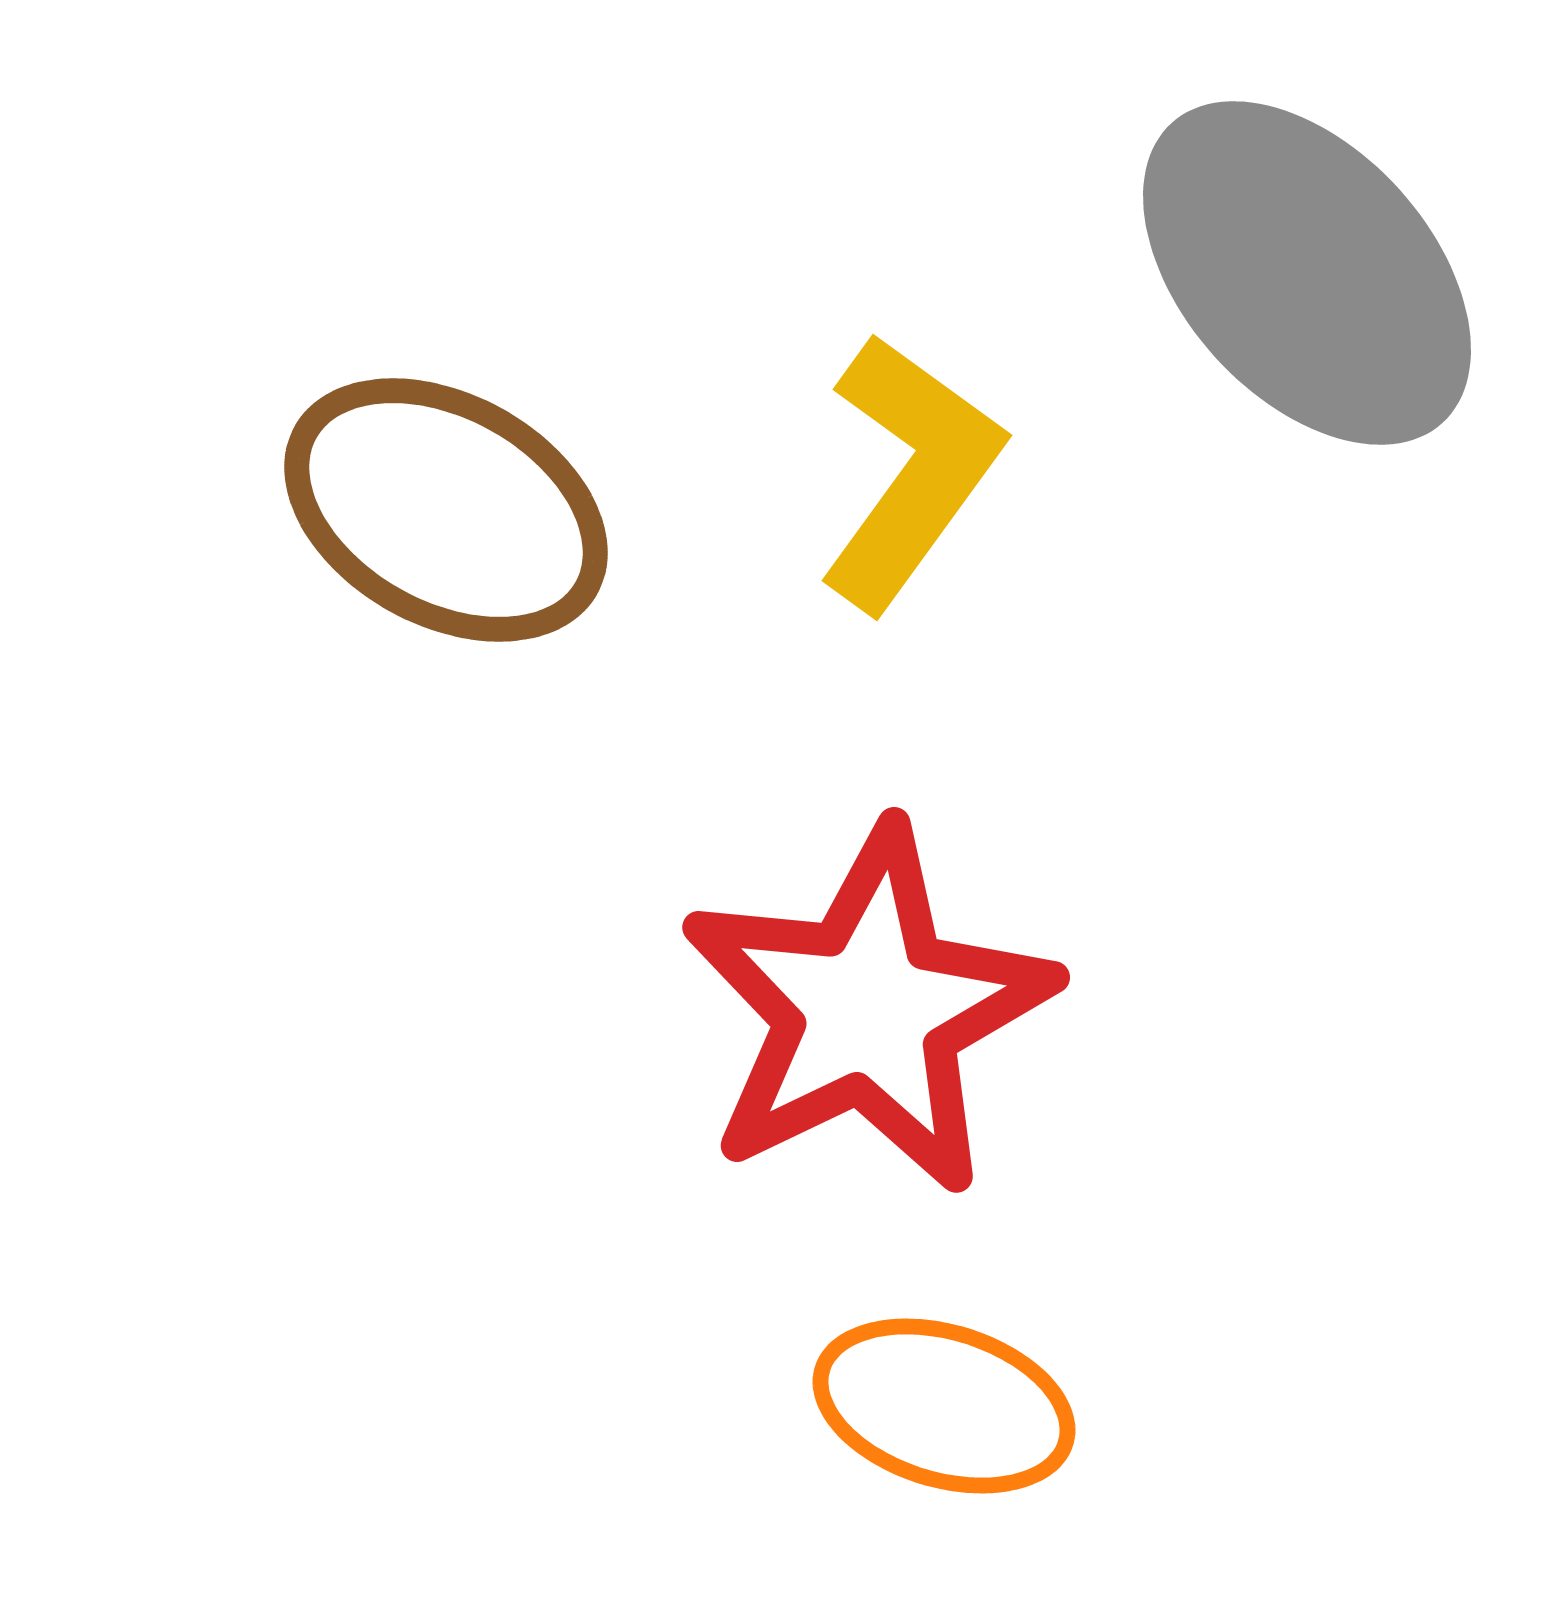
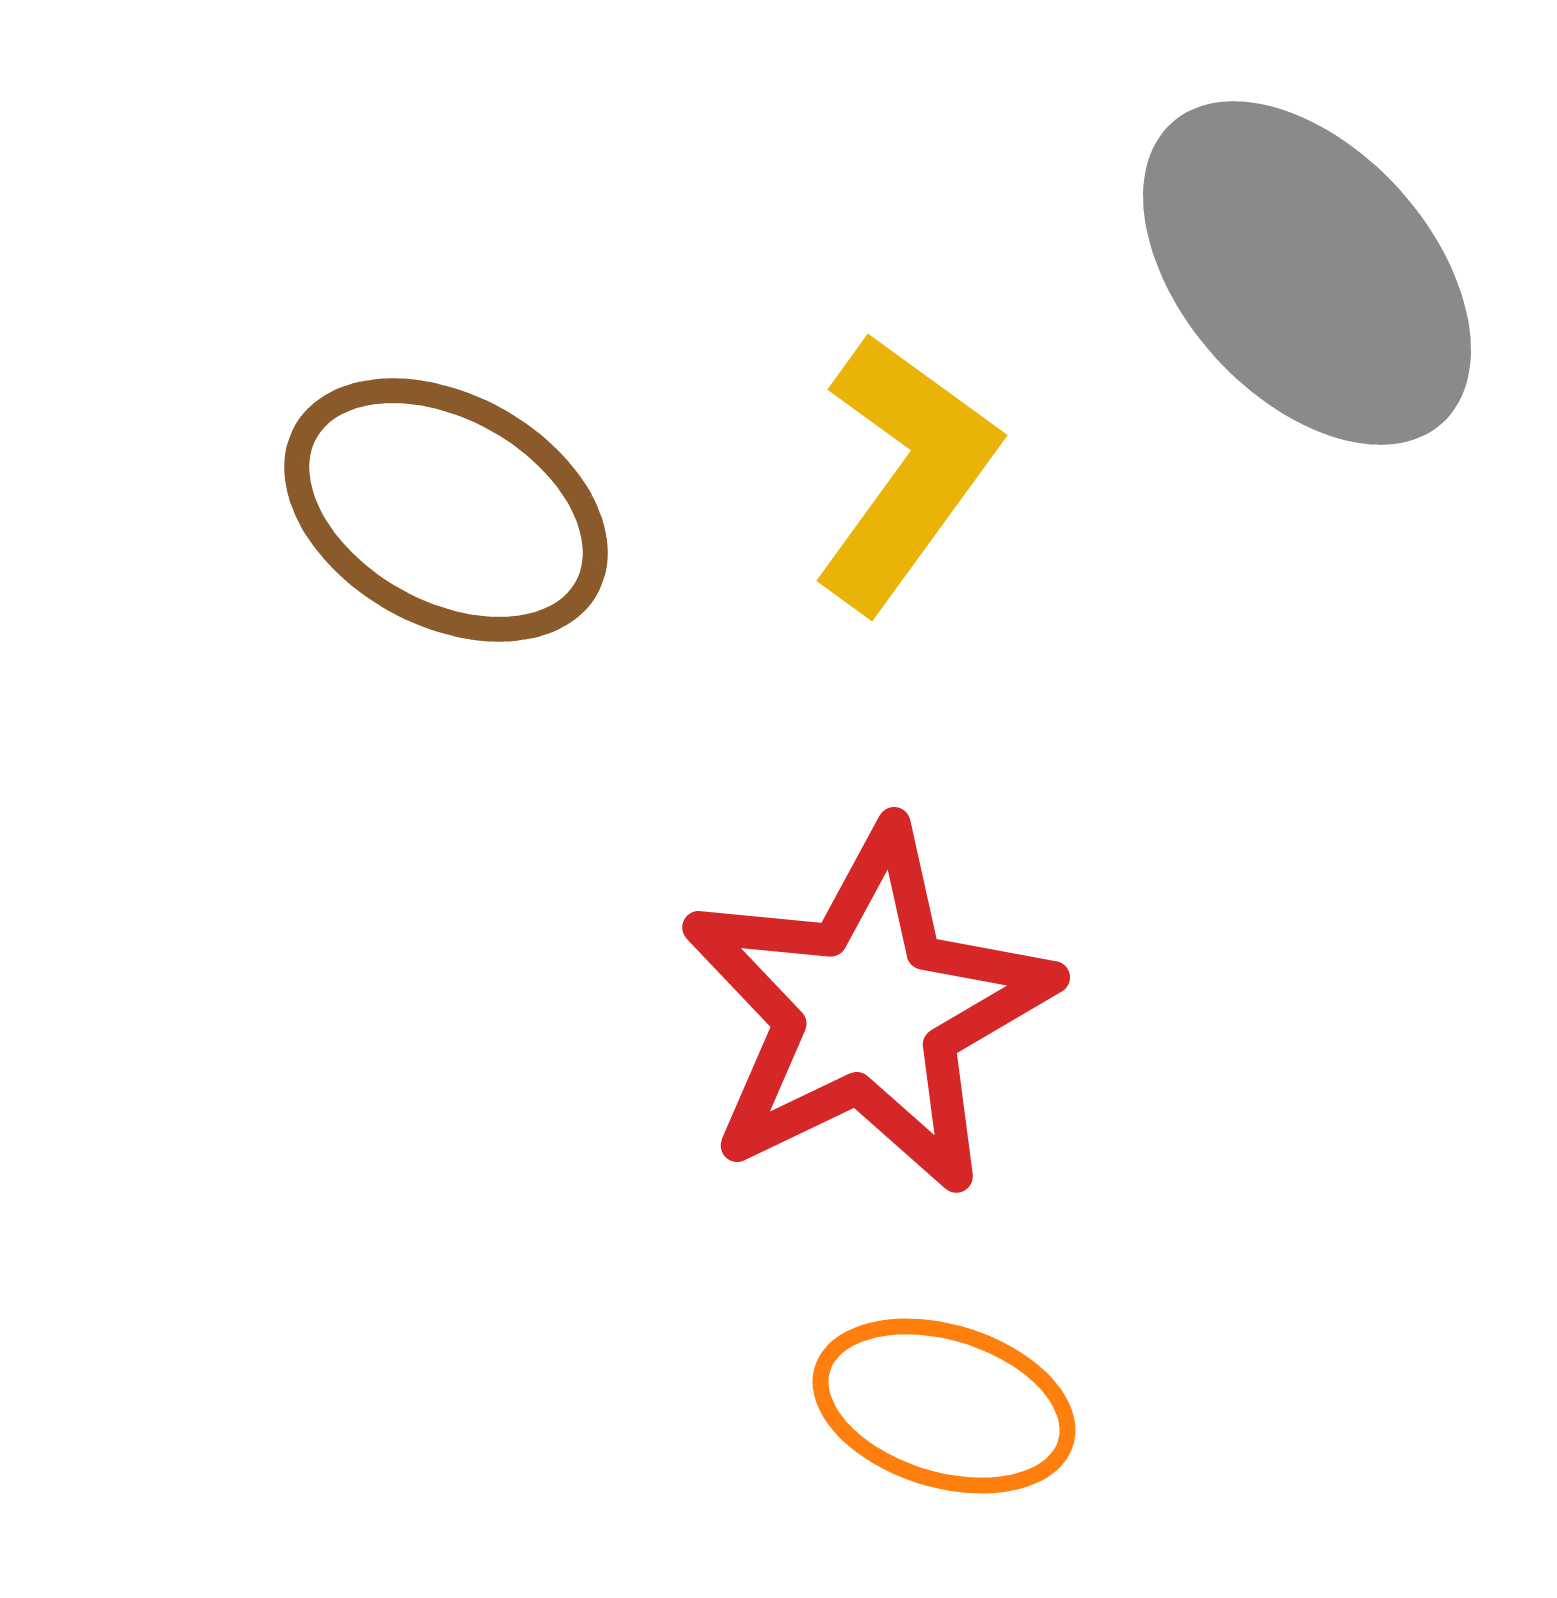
yellow L-shape: moved 5 px left
